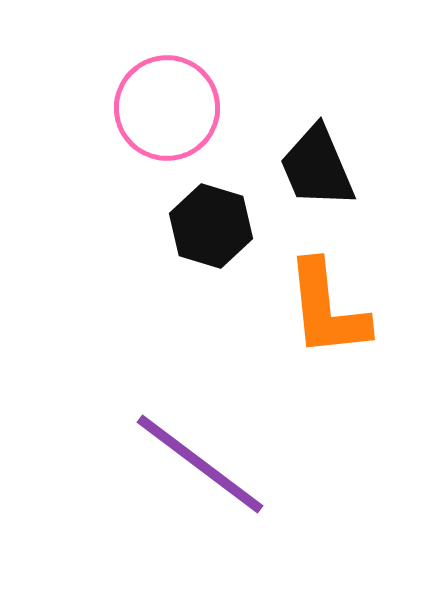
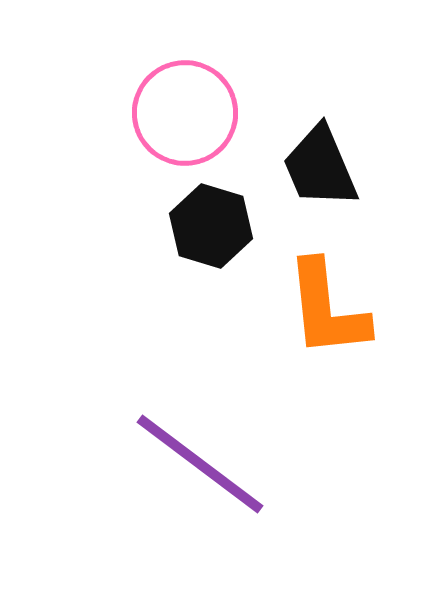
pink circle: moved 18 px right, 5 px down
black trapezoid: moved 3 px right
